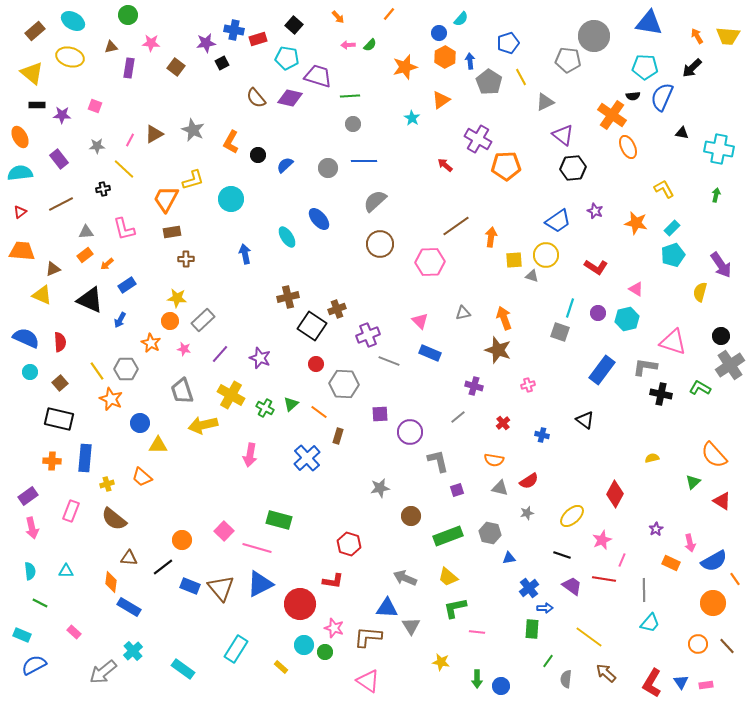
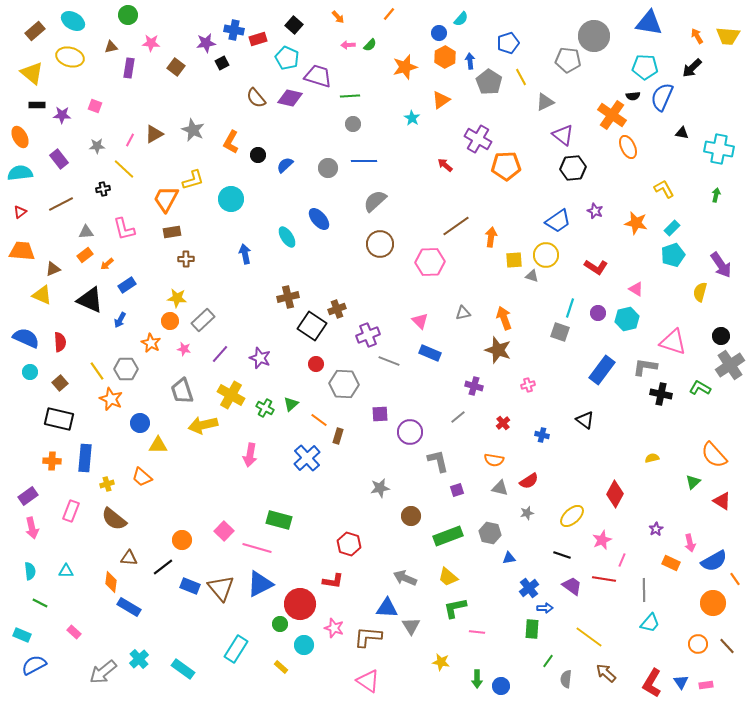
cyan pentagon at (287, 58): rotated 15 degrees clockwise
orange line at (319, 412): moved 8 px down
cyan cross at (133, 651): moved 6 px right, 8 px down
green circle at (325, 652): moved 45 px left, 28 px up
